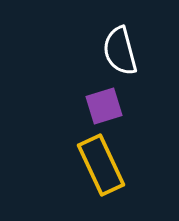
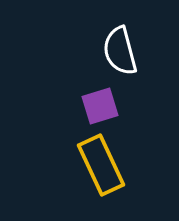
purple square: moved 4 px left
